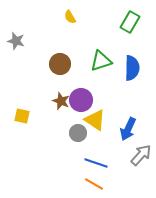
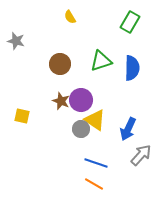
gray circle: moved 3 px right, 4 px up
